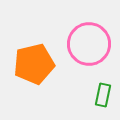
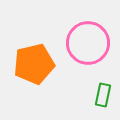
pink circle: moved 1 px left, 1 px up
